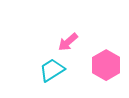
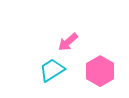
pink hexagon: moved 6 px left, 6 px down
